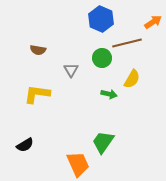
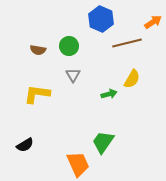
green circle: moved 33 px left, 12 px up
gray triangle: moved 2 px right, 5 px down
green arrow: rotated 28 degrees counterclockwise
